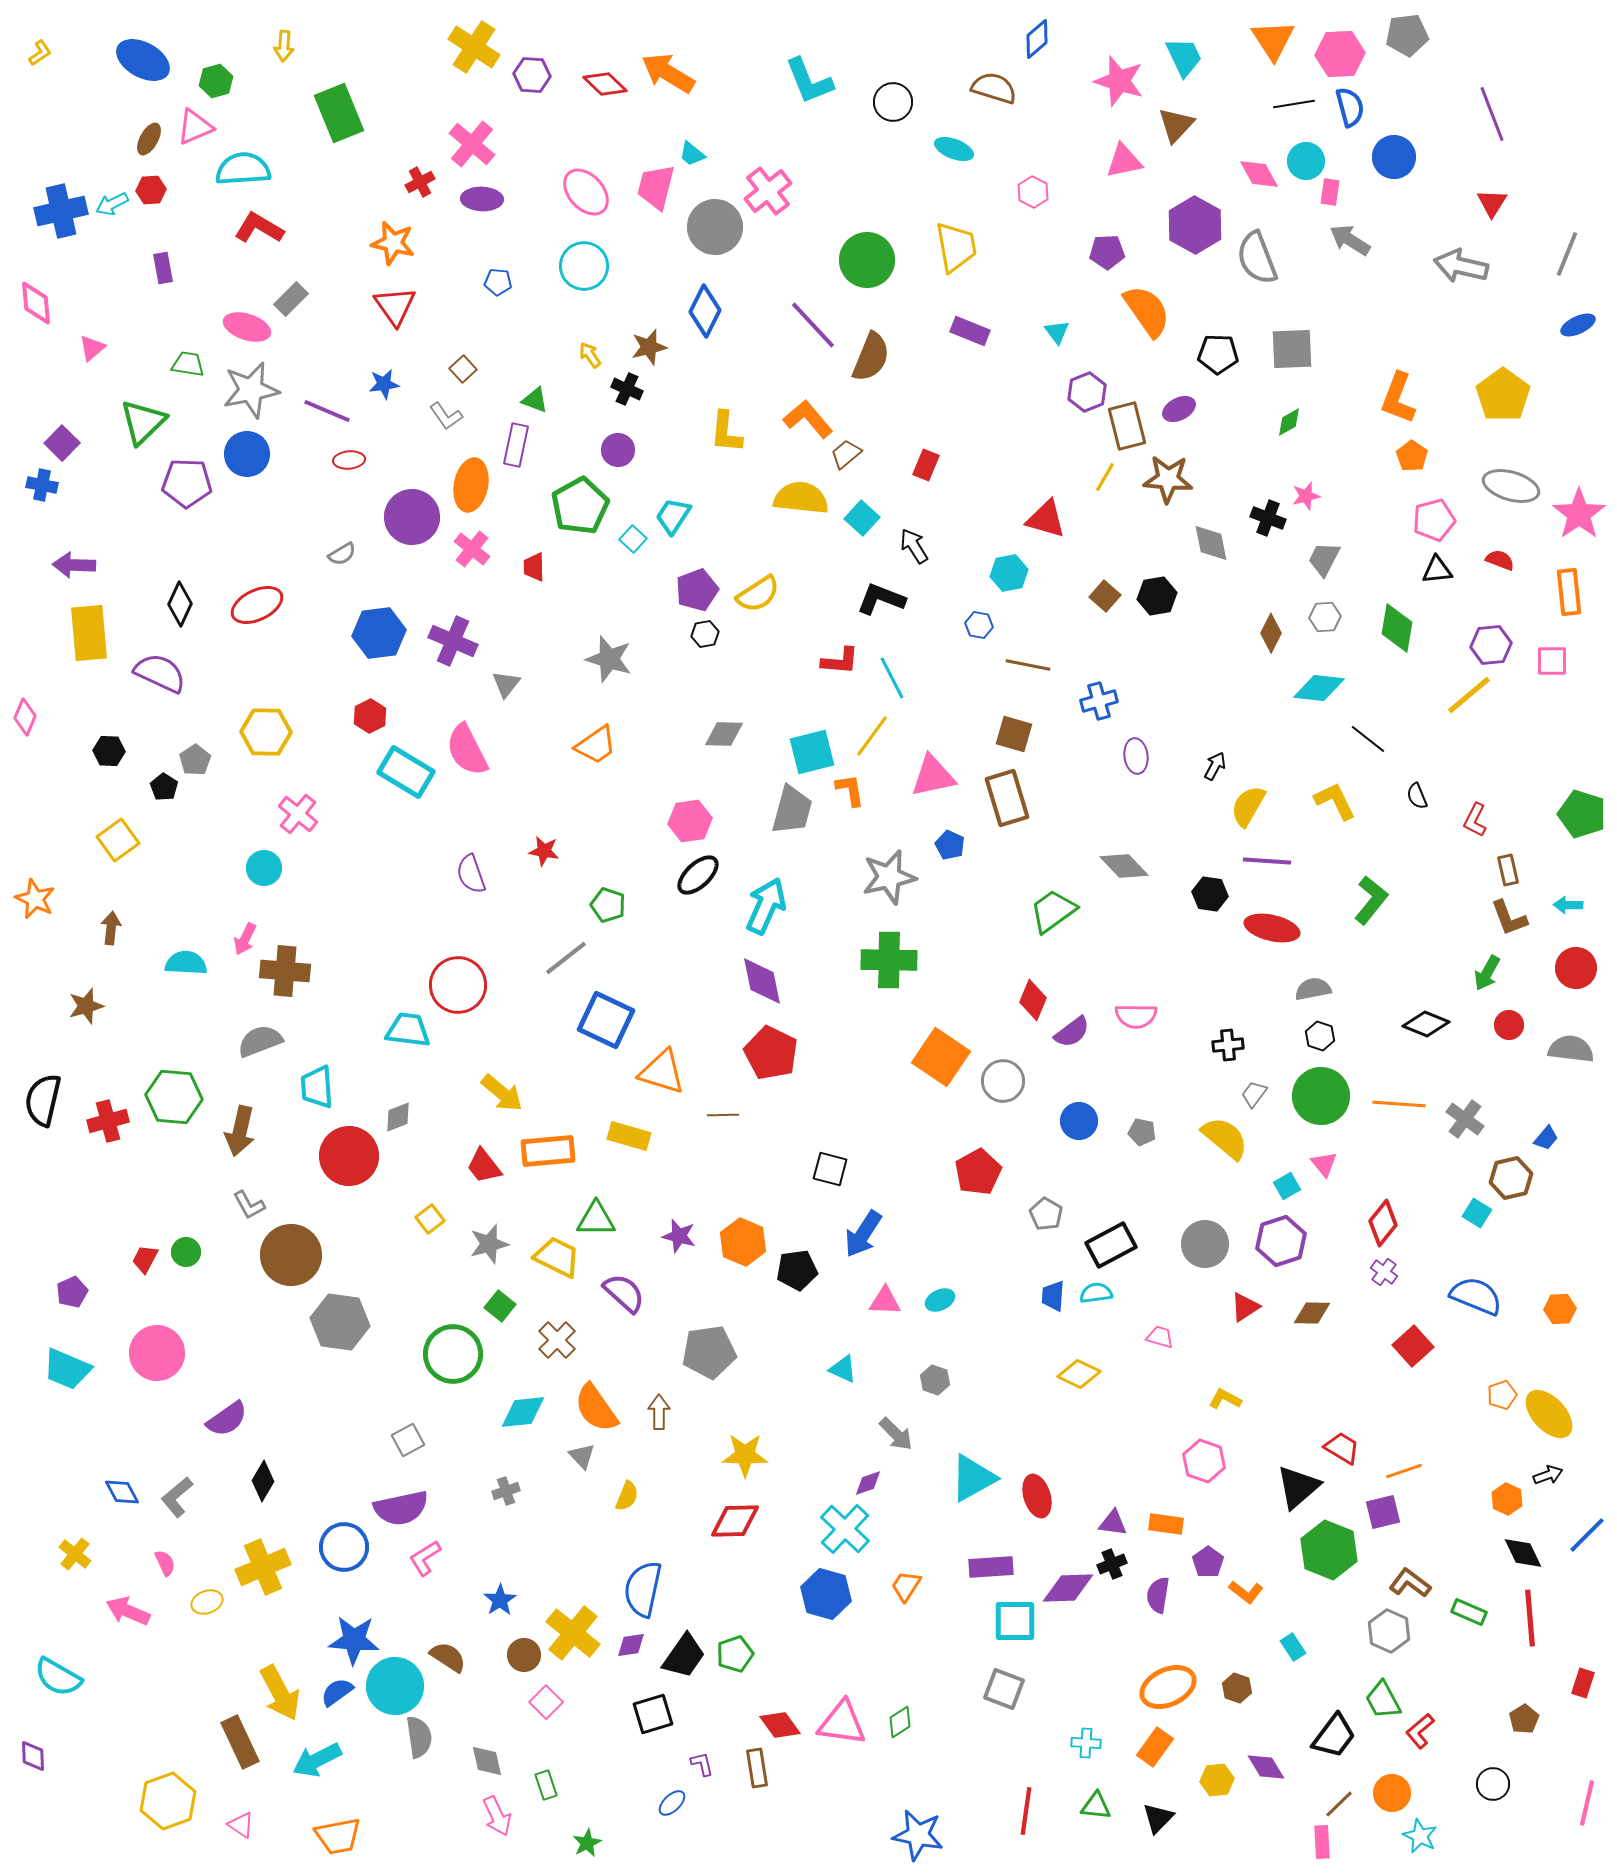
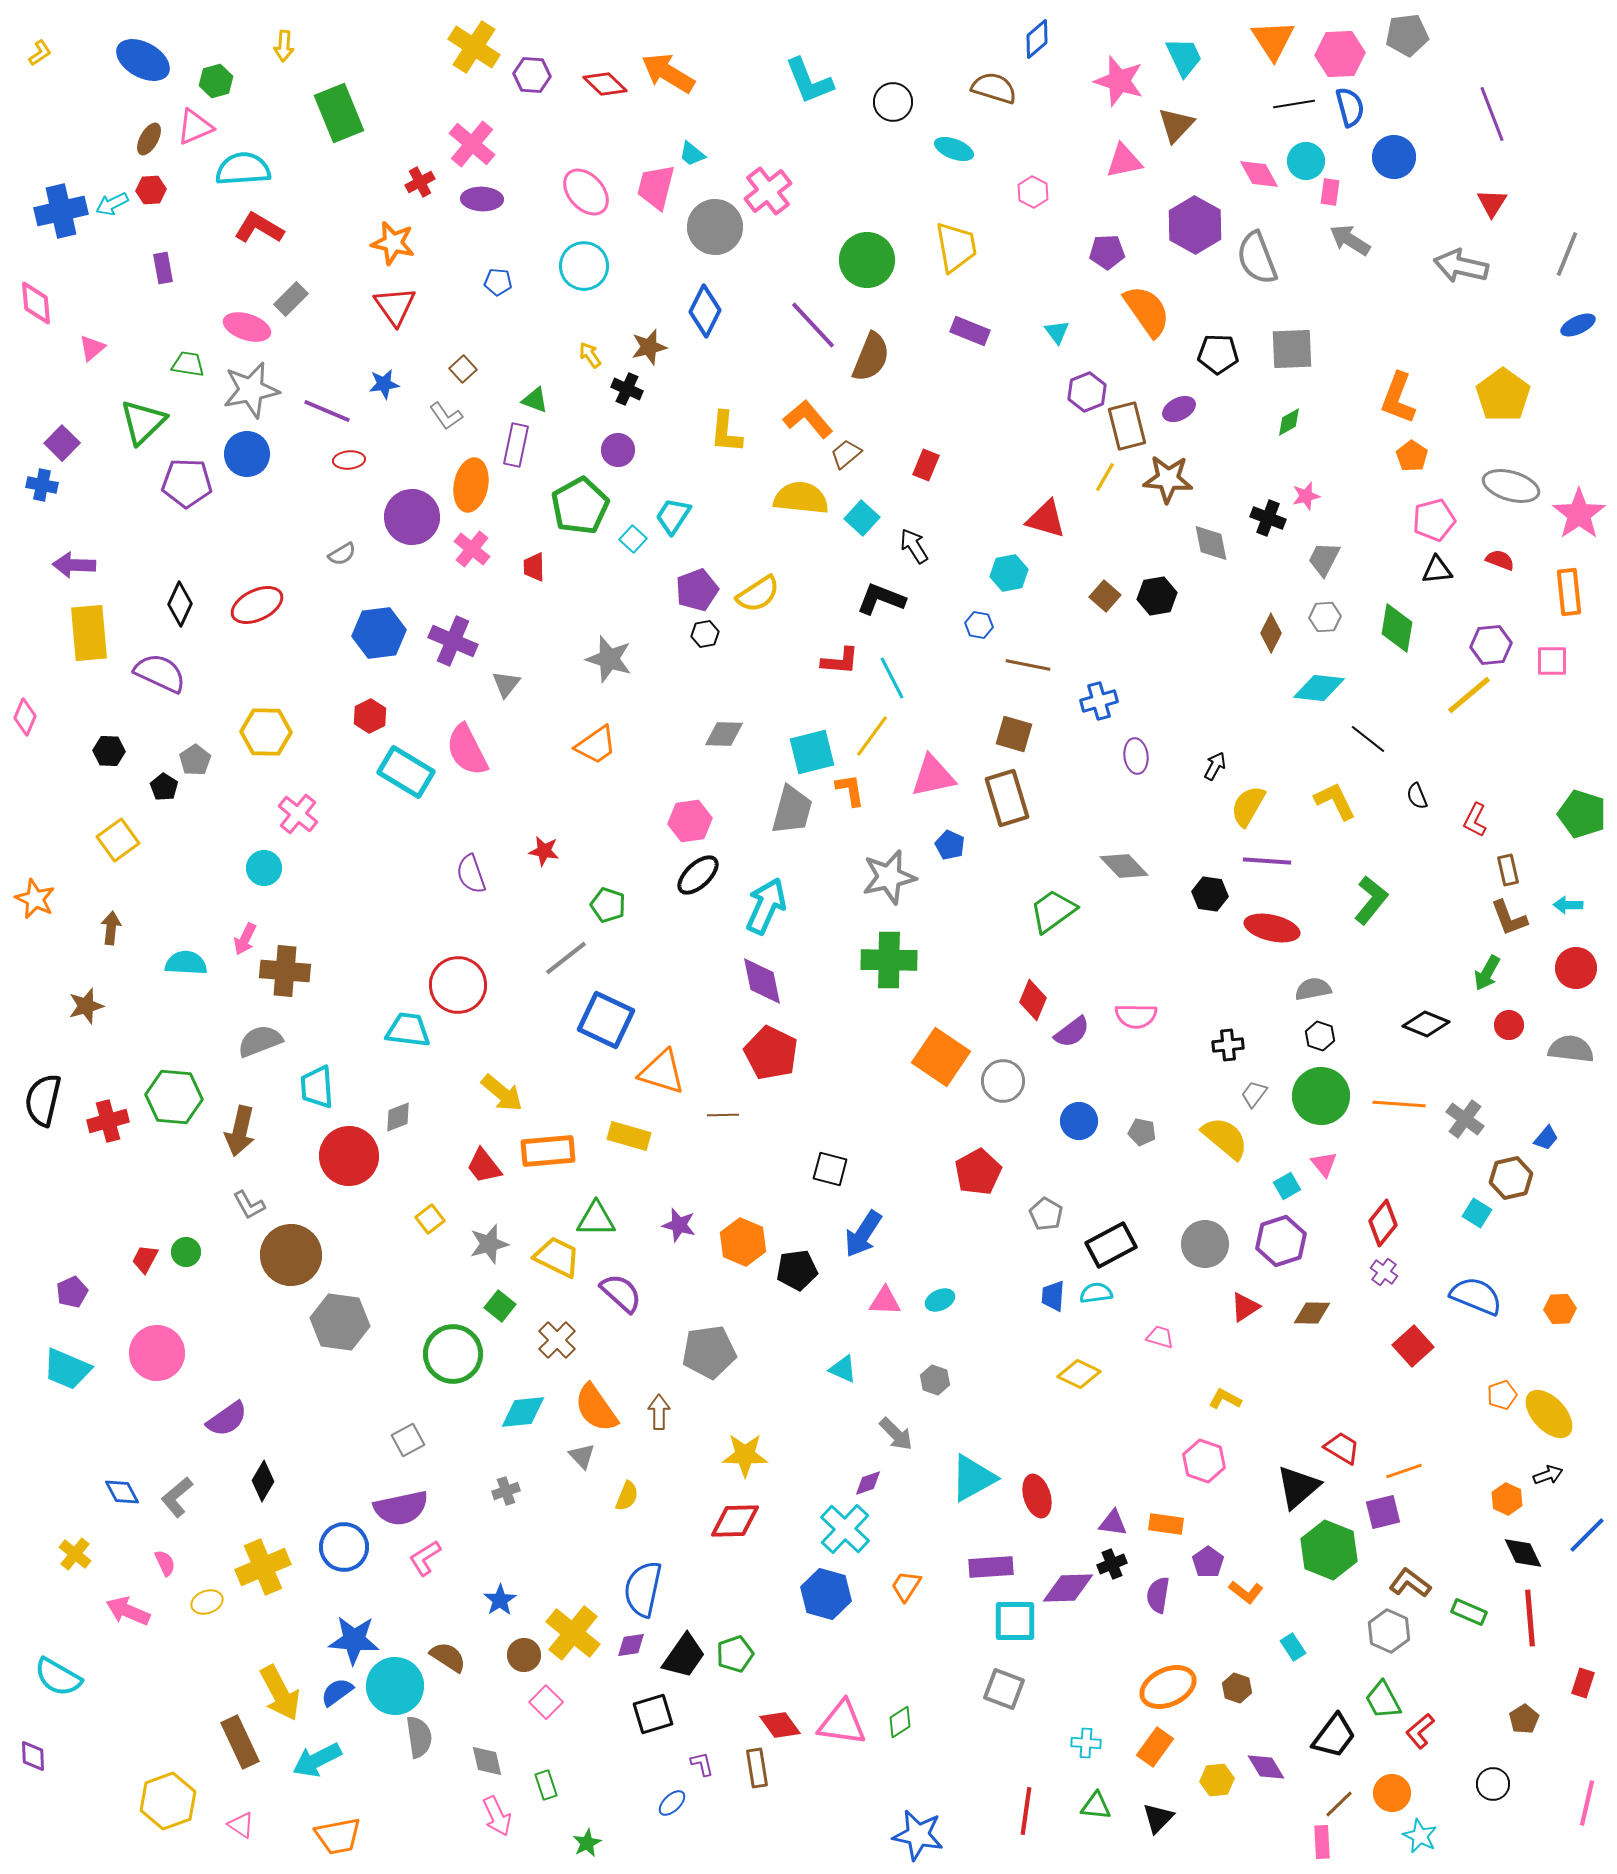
purple star at (679, 1236): moved 11 px up
purple semicircle at (624, 1293): moved 3 px left
